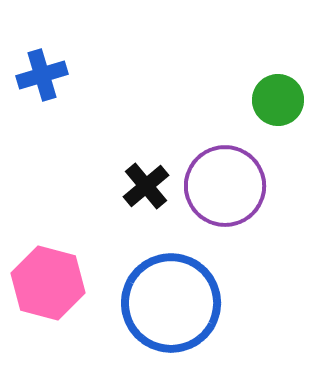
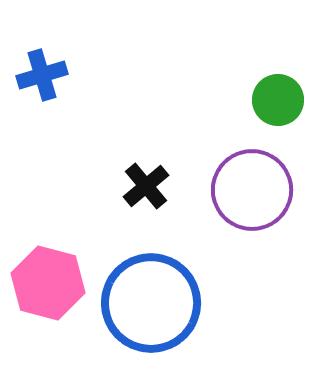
purple circle: moved 27 px right, 4 px down
blue circle: moved 20 px left
